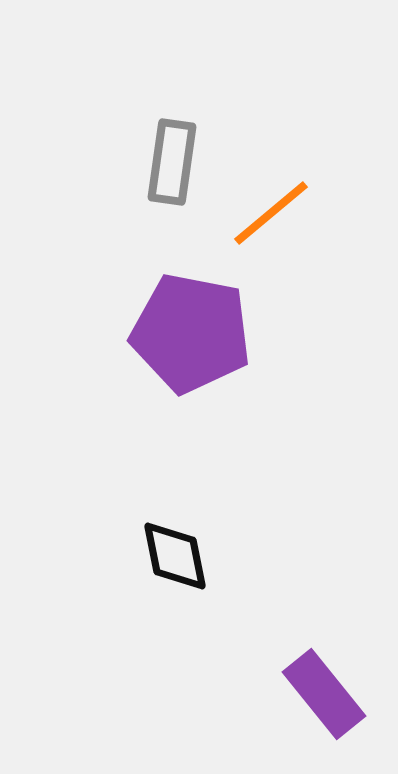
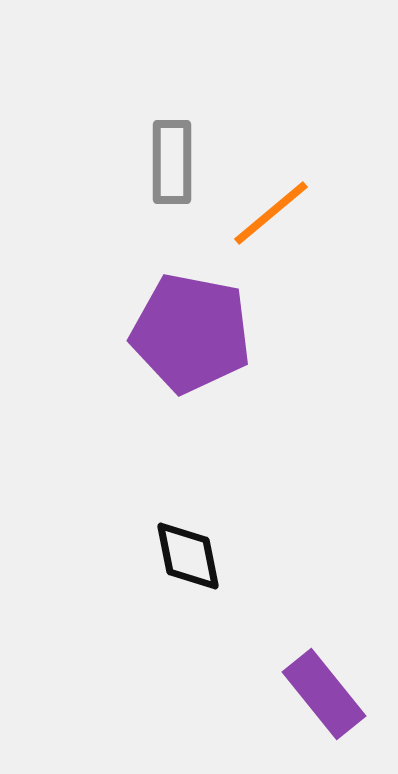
gray rectangle: rotated 8 degrees counterclockwise
black diamond: moved 13 px right
